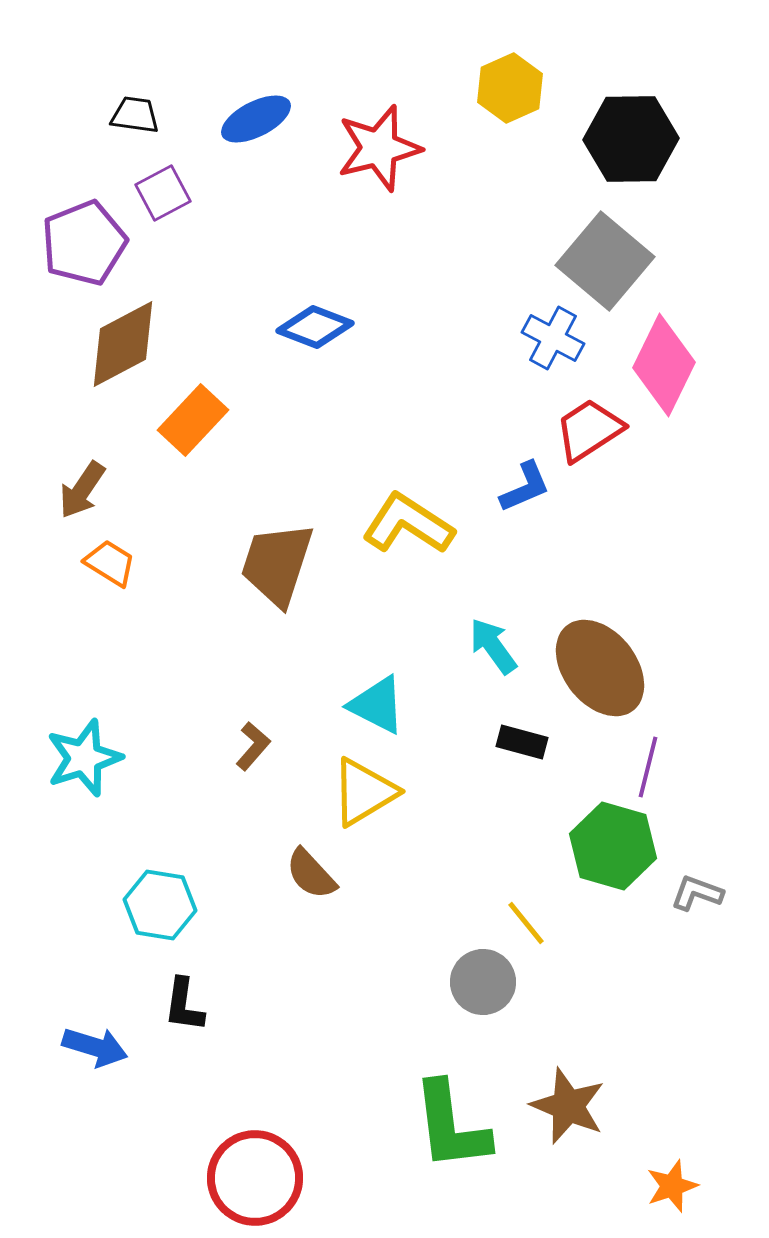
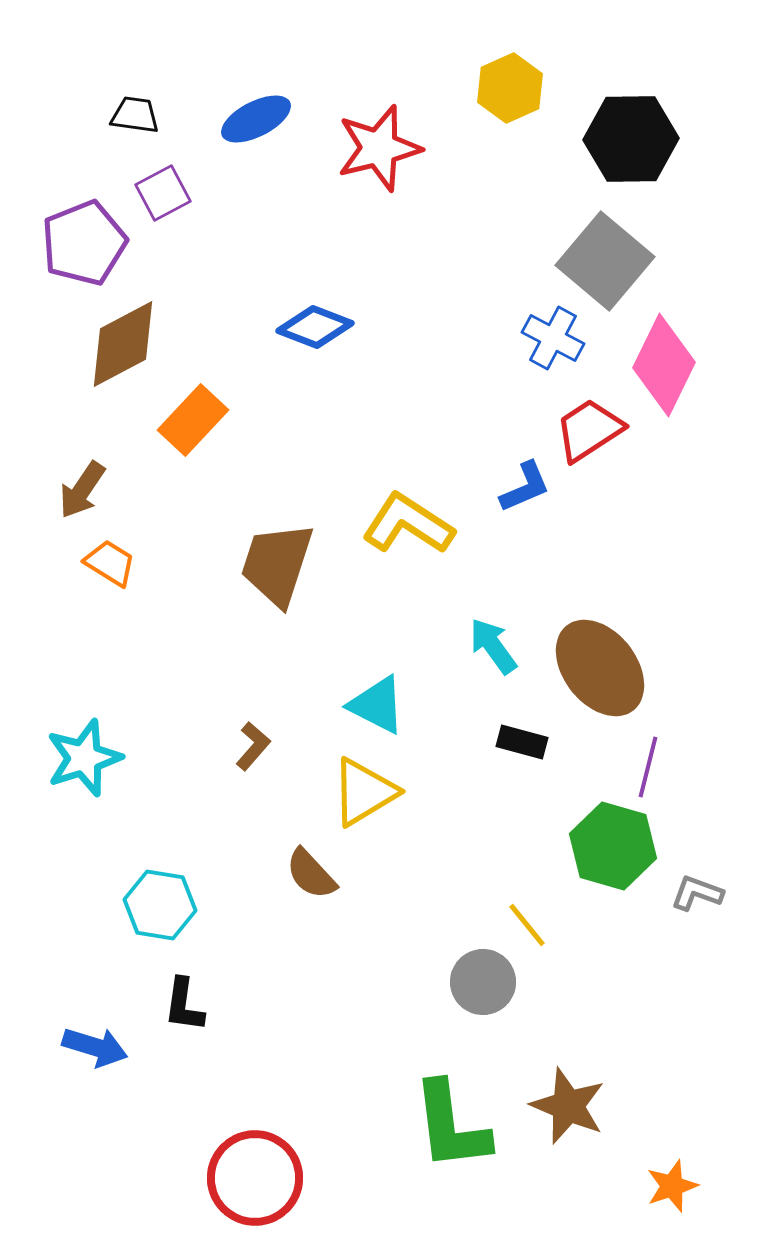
yellow line: moved 1 px right, 2 px down
